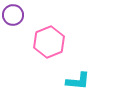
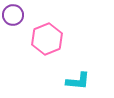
pink hexagon: moved 2 px left, 3 px up
